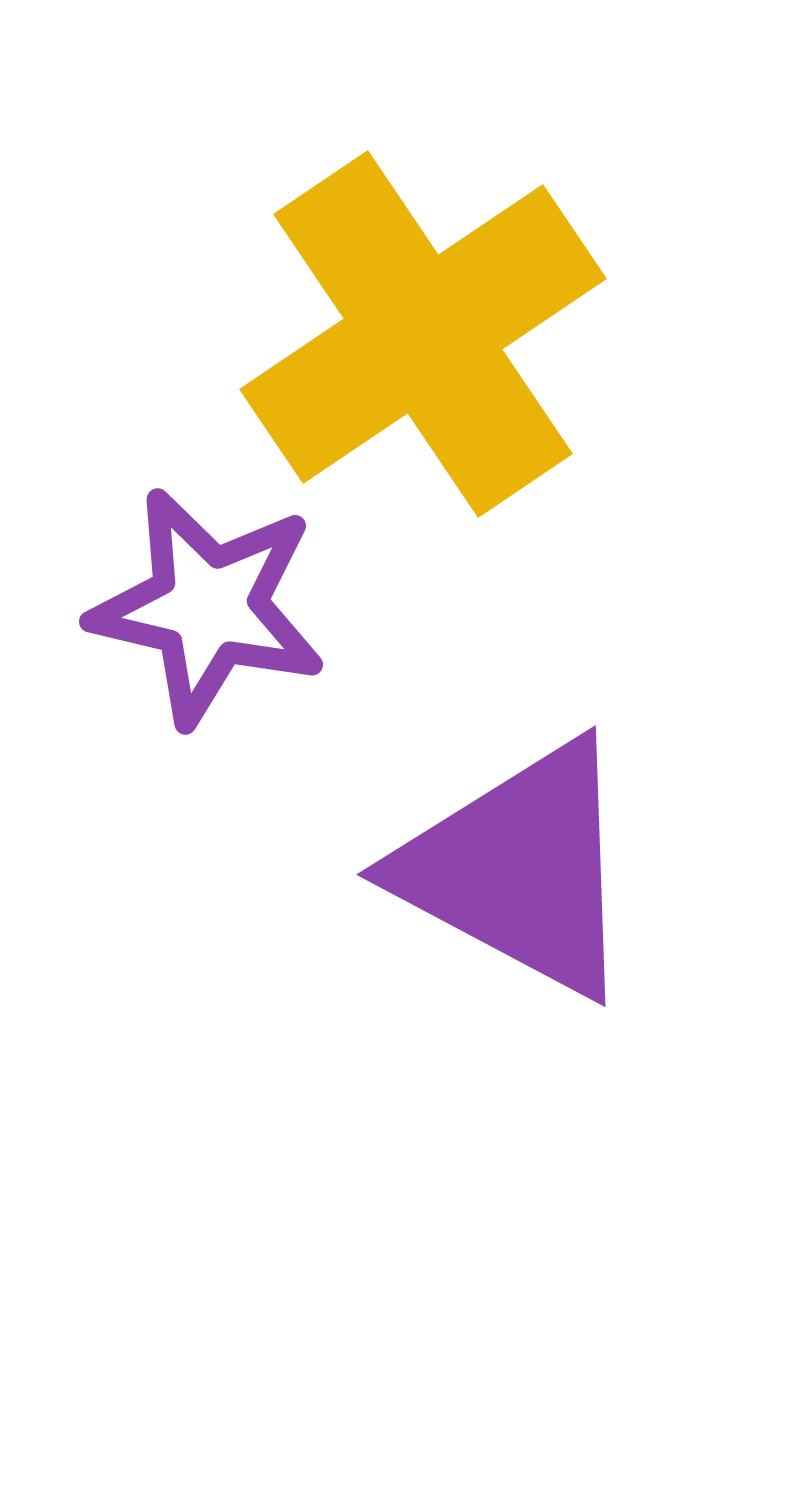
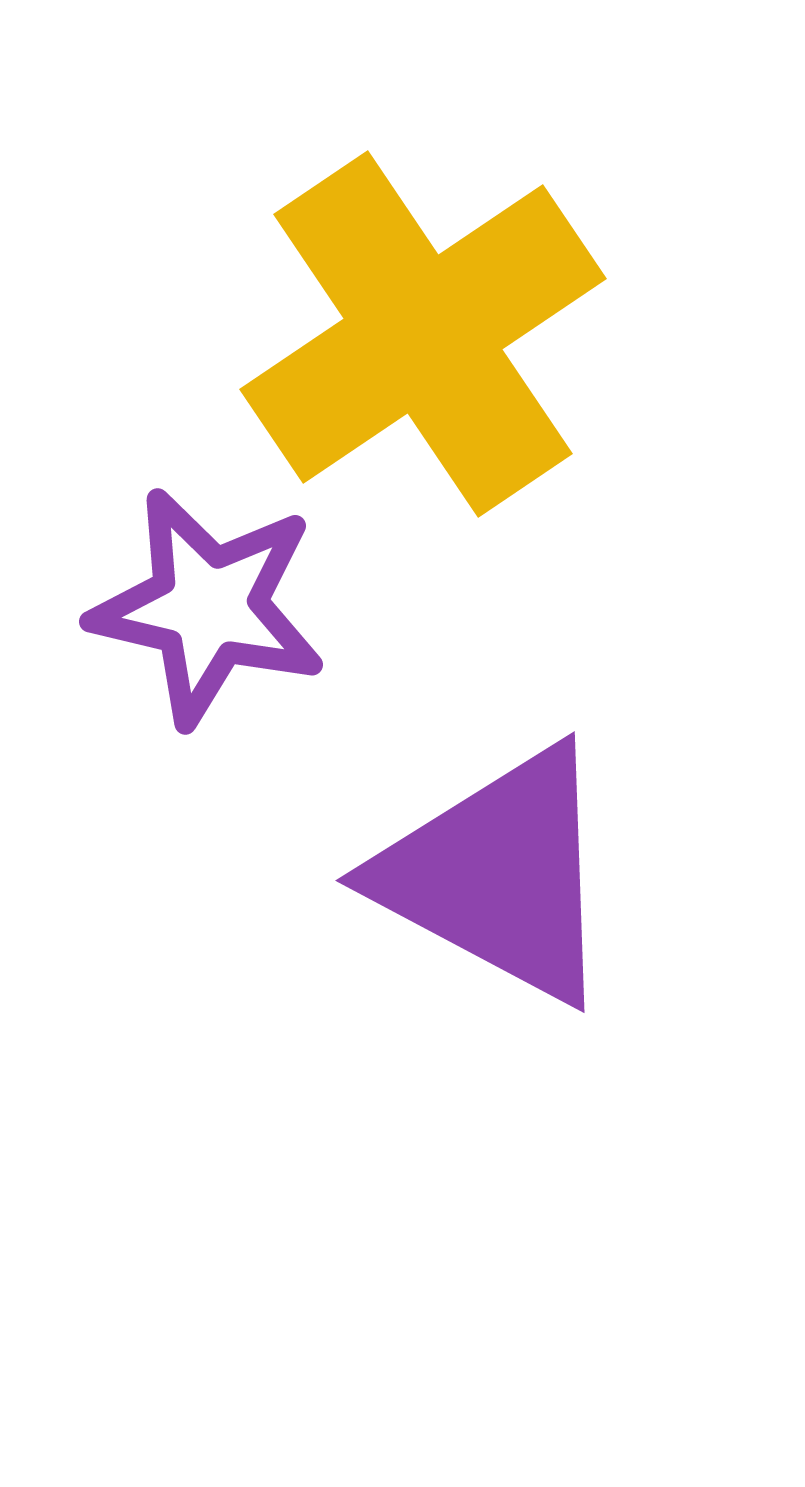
purple triangle: moved 21 px left, 6 px down
